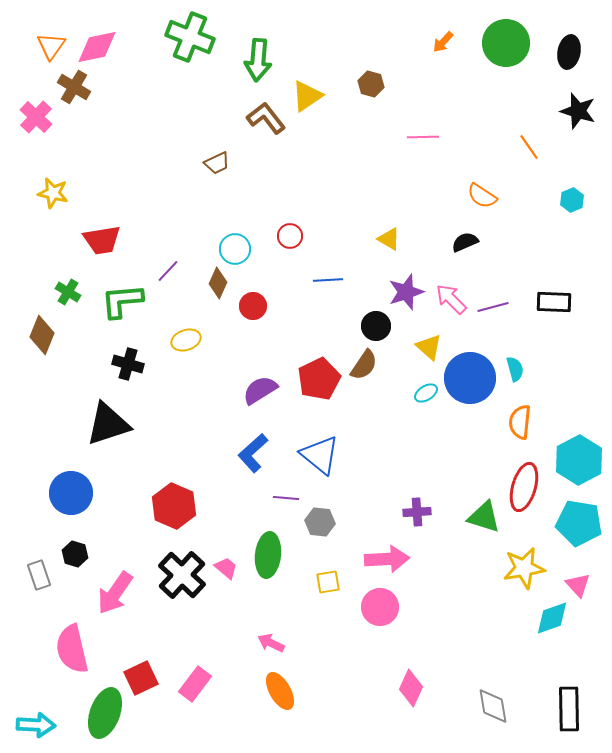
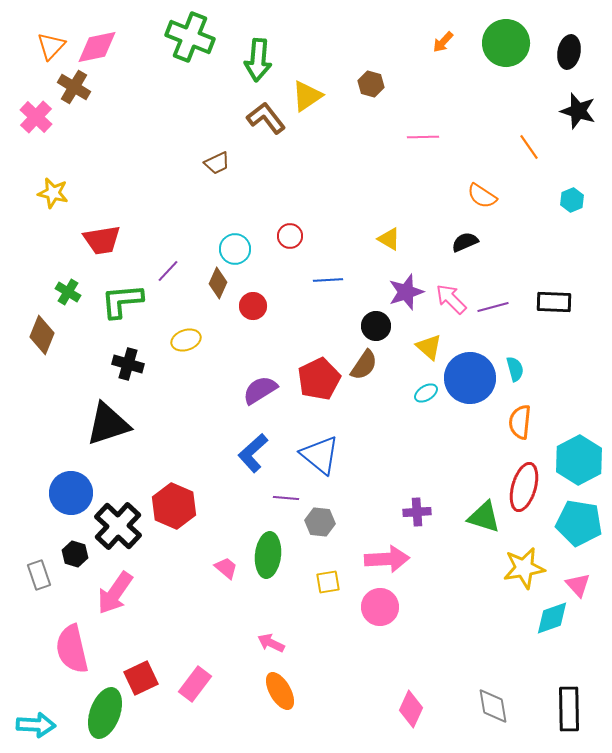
orange triangle at (51, 46): rotated 8 degrees clockwise
black cross at (182, 575): moved 64 px left, 49 px up
pink diamond at (411, 688): moved 21 px down
